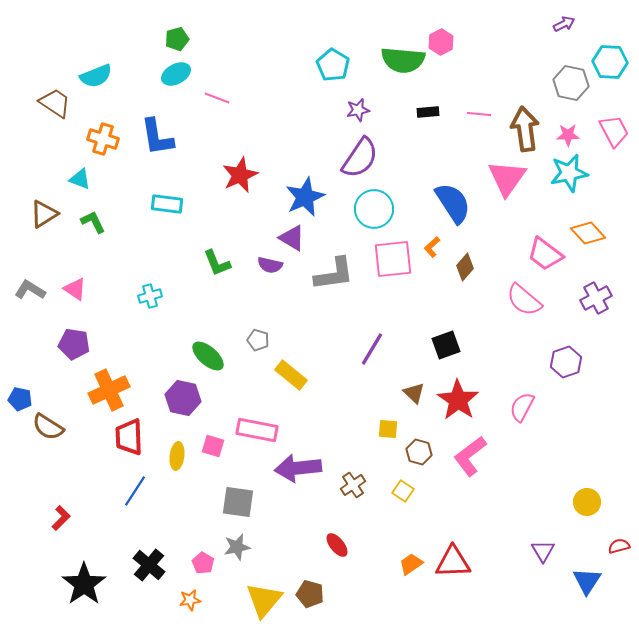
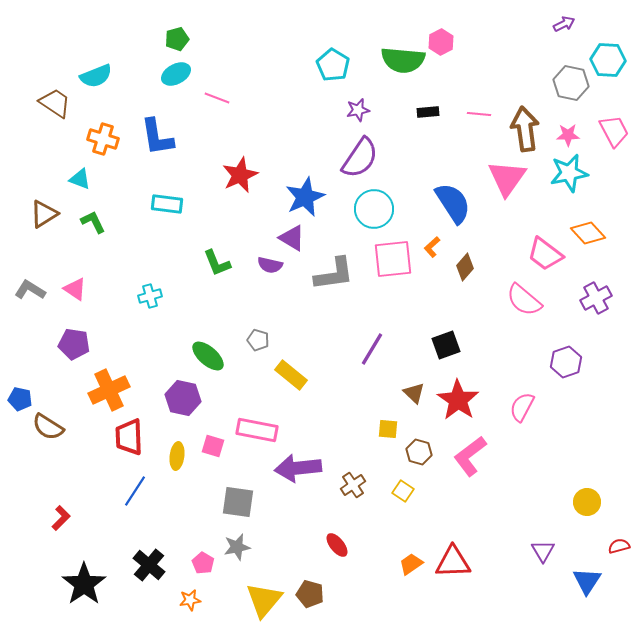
cyan hexagon at (610, 62): moved 2 px left, 2 px up
